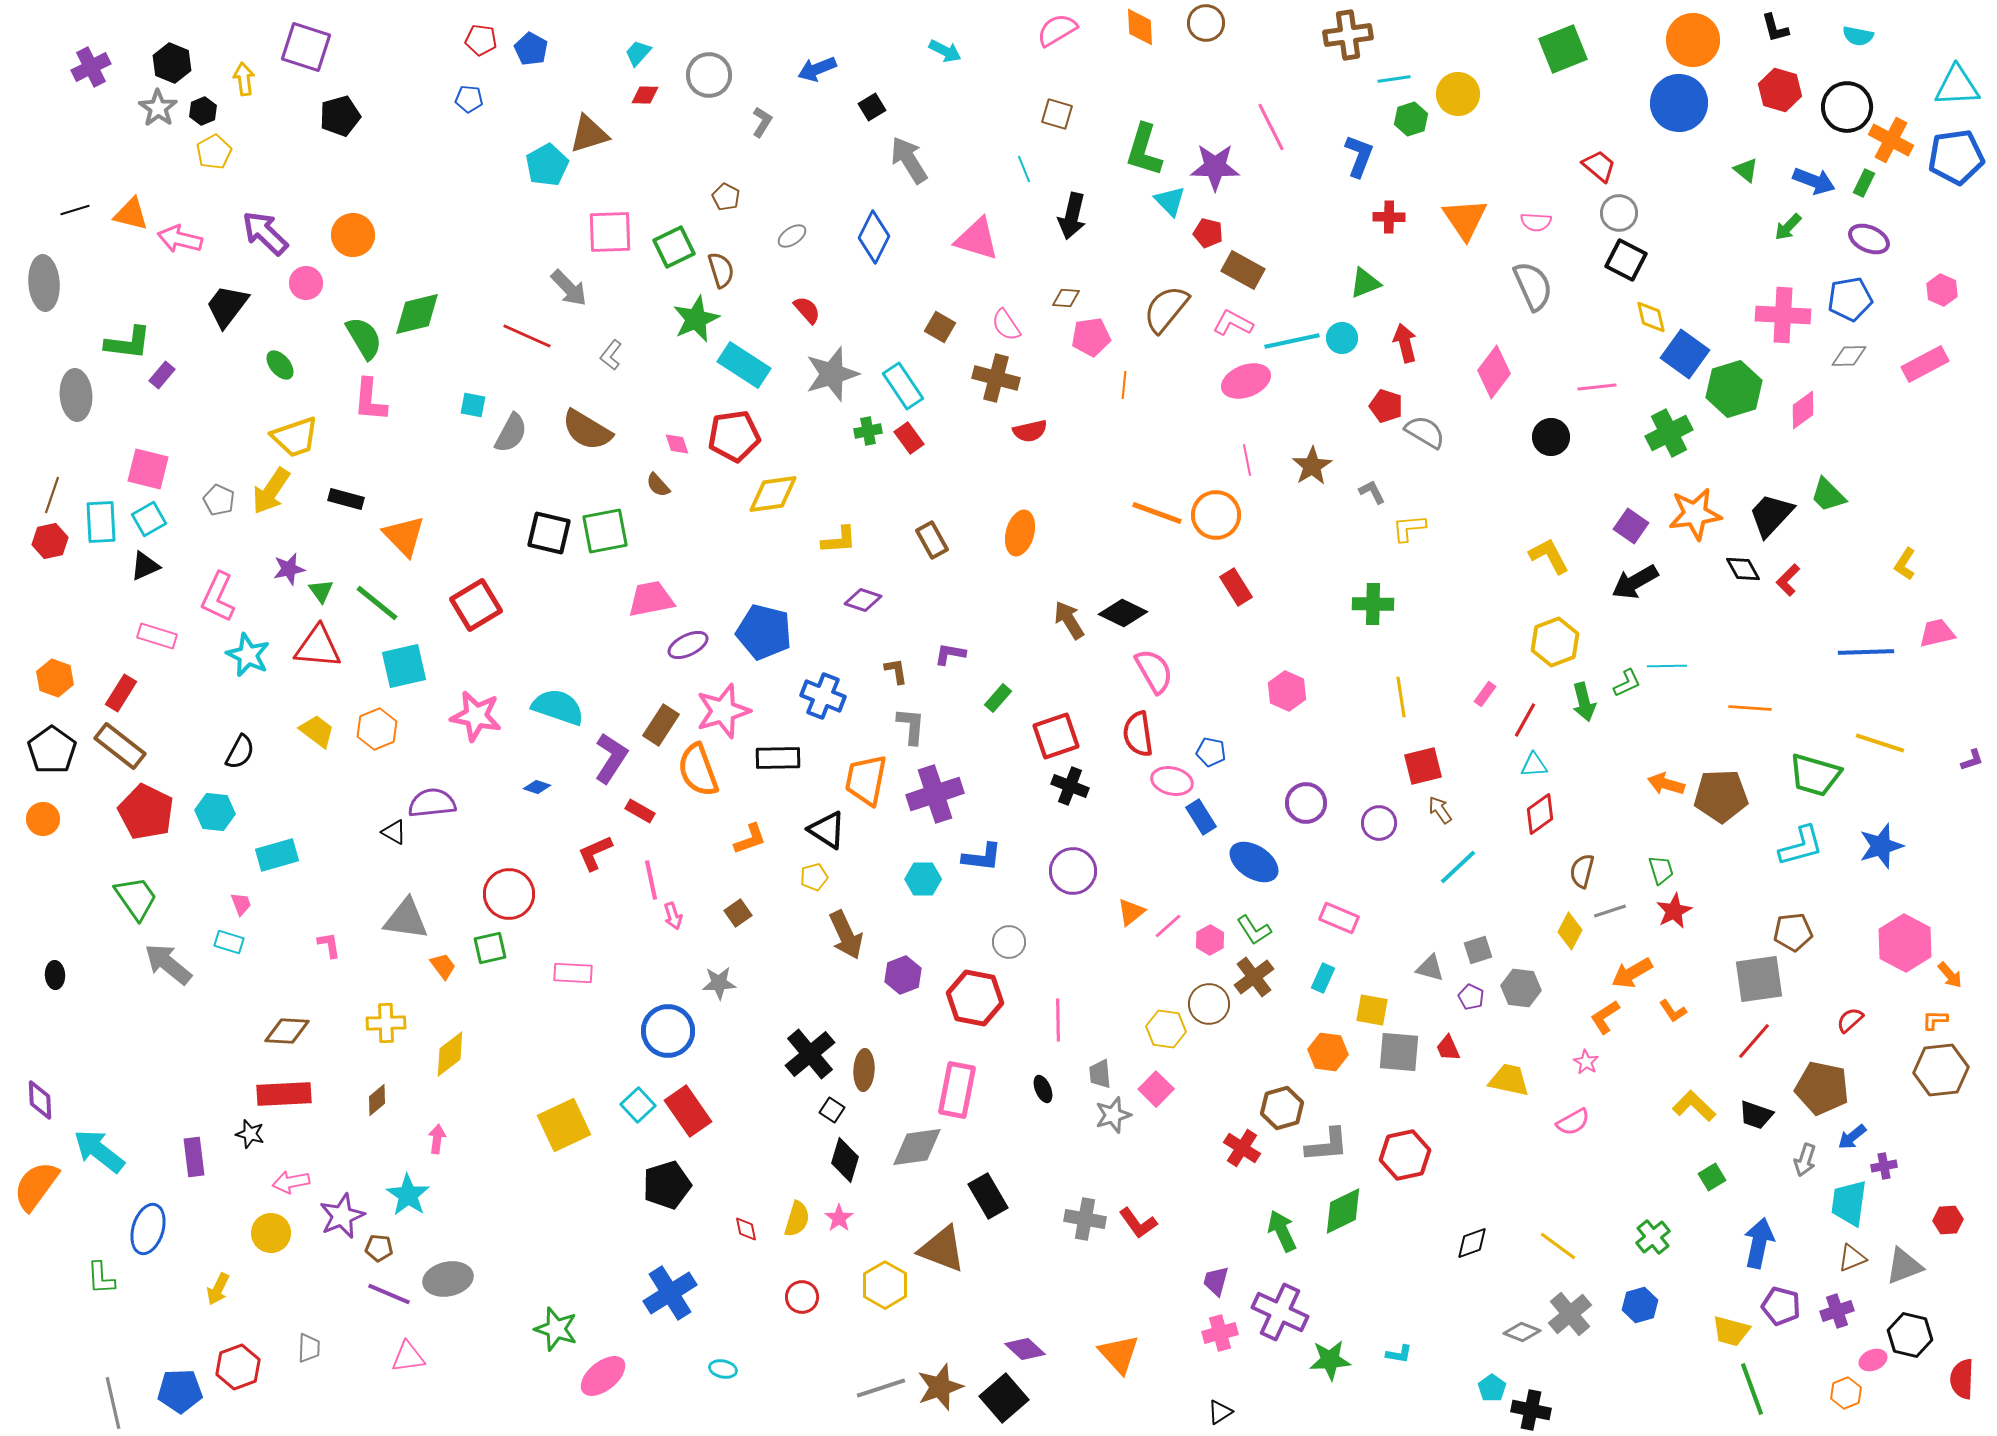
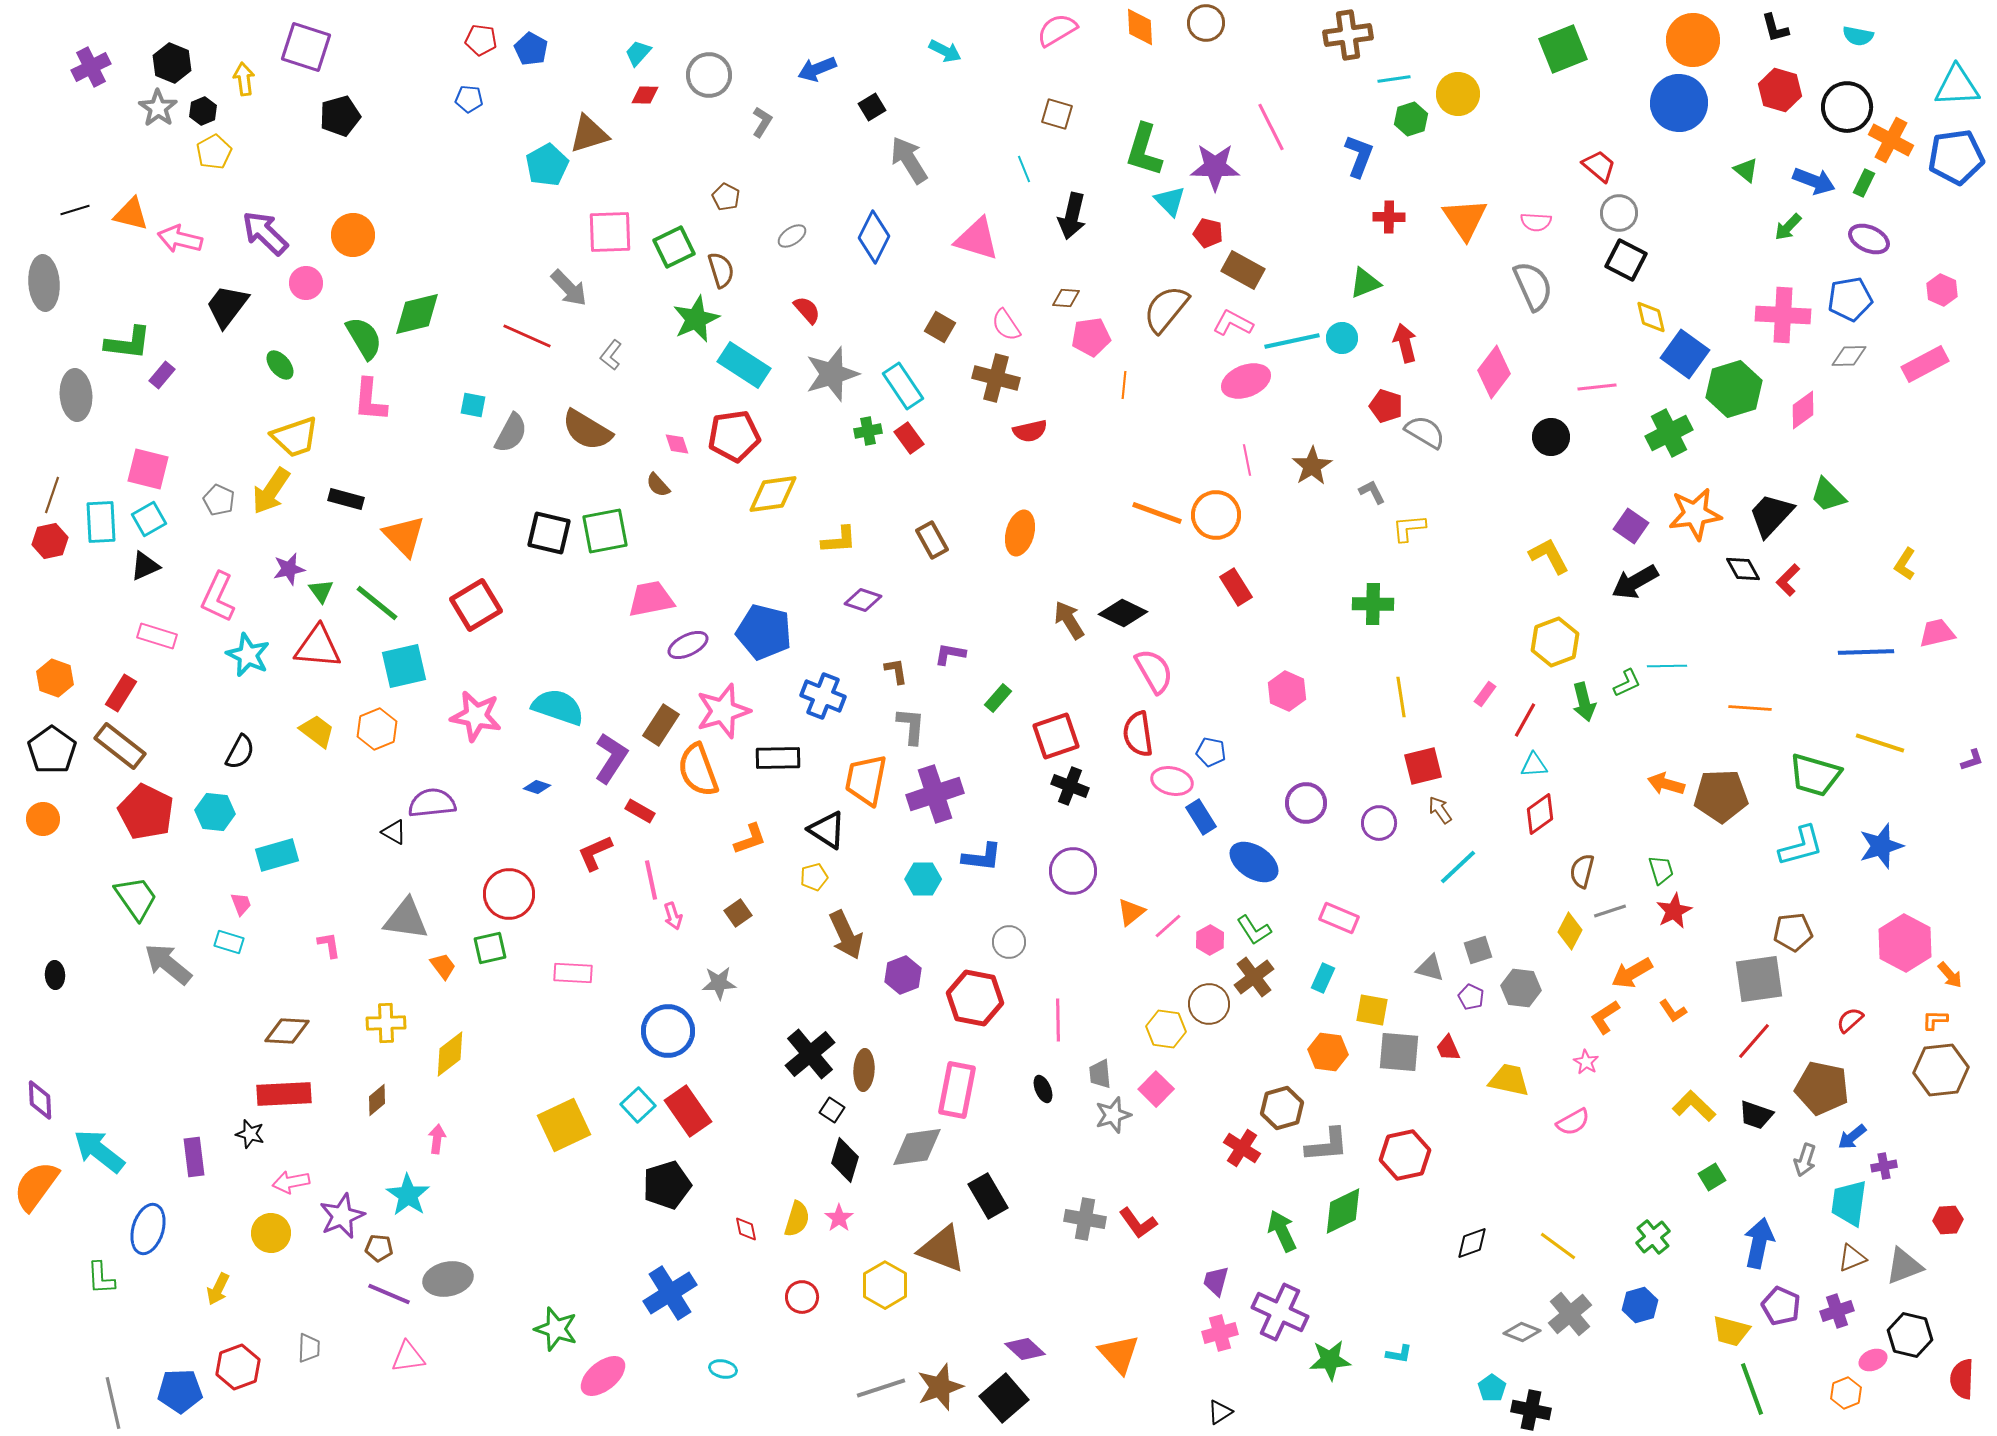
purple pentagon at (1781, 1306): rotated 9 degrees clockwise
